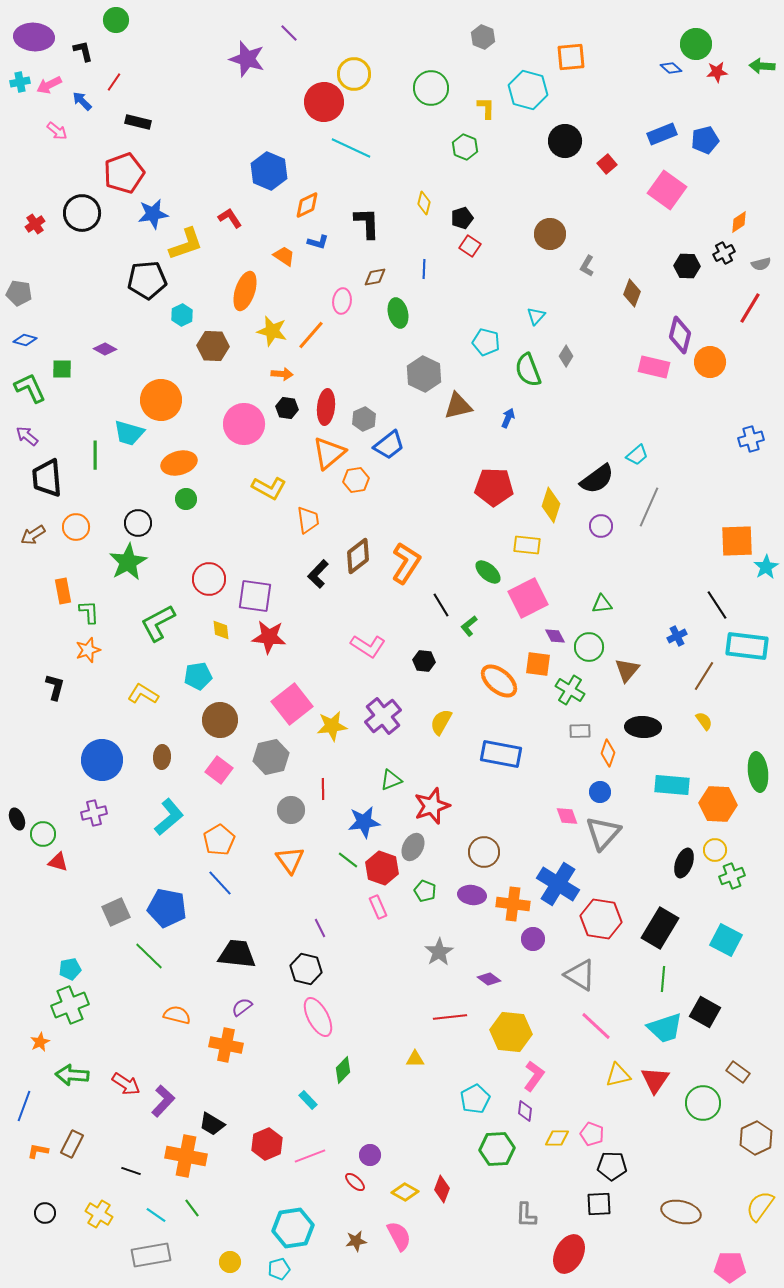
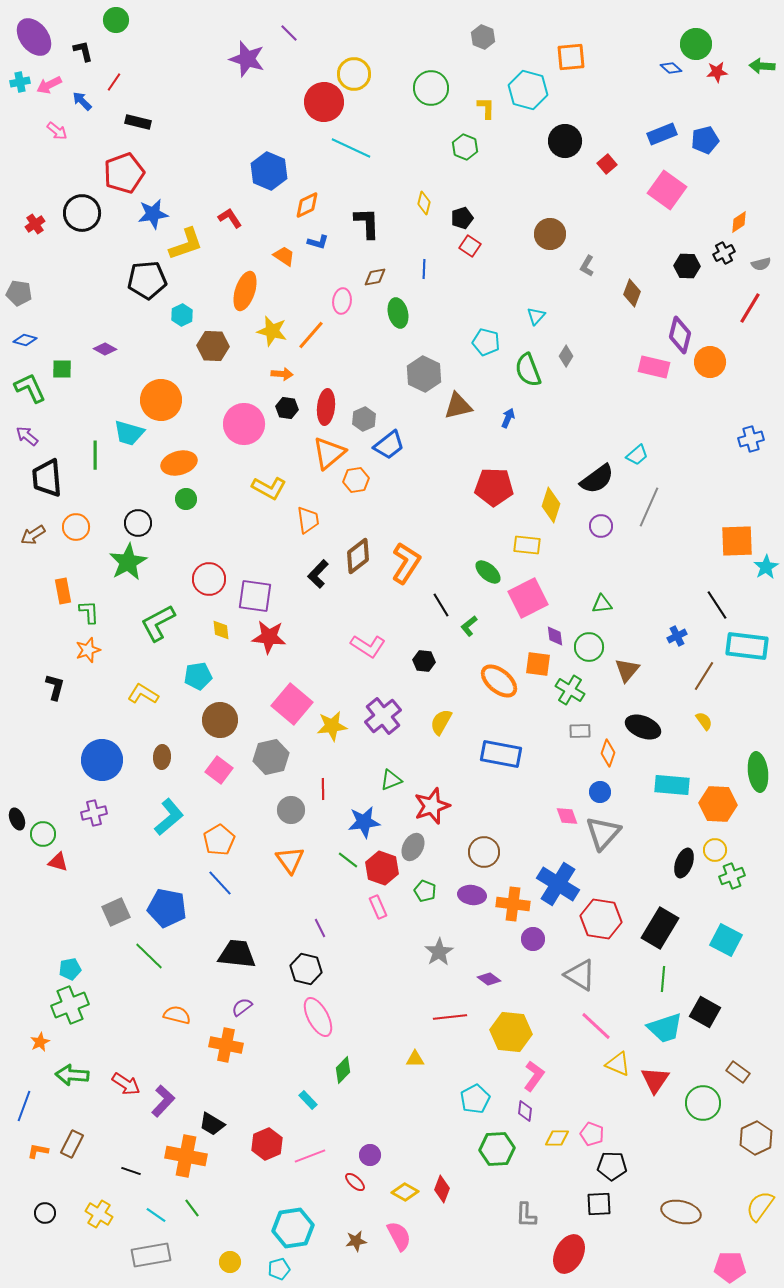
purple ellipse at (34, 37): rotated 48 degrees clockwise
purple diamond at (555, 636): rotated 20 degrees clockwise
pink square at (292, 704): rotated 12 degrees counterclockwise
black ellipse at (643, 727): rotated 20 degrees clockwise
yellow triangle at (618, 1075): moved 11 px up; rotated 36 degrees clockwise
